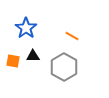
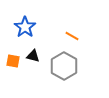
blue star: moved 1 px left, 1 px up
black triangle: rotated 16 degrees clockwise
gray hexagon: moved 1 px up
